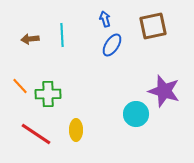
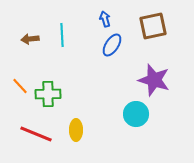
purple star: moved 10 px left, 11 px up
red line: rotated 12 degrees counterclockwise
